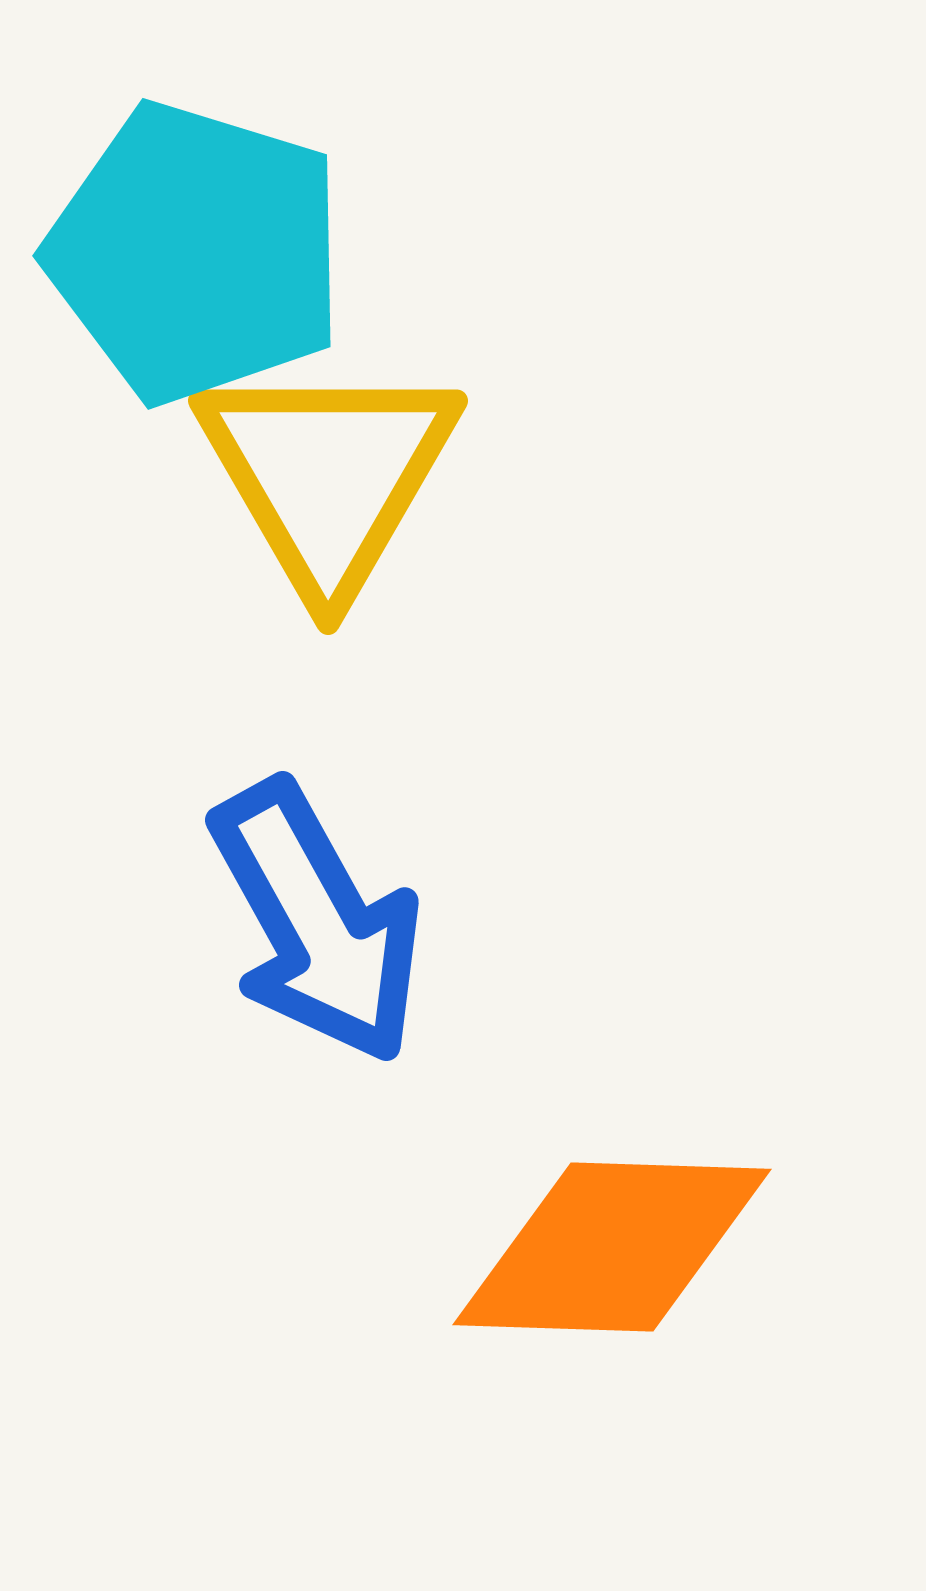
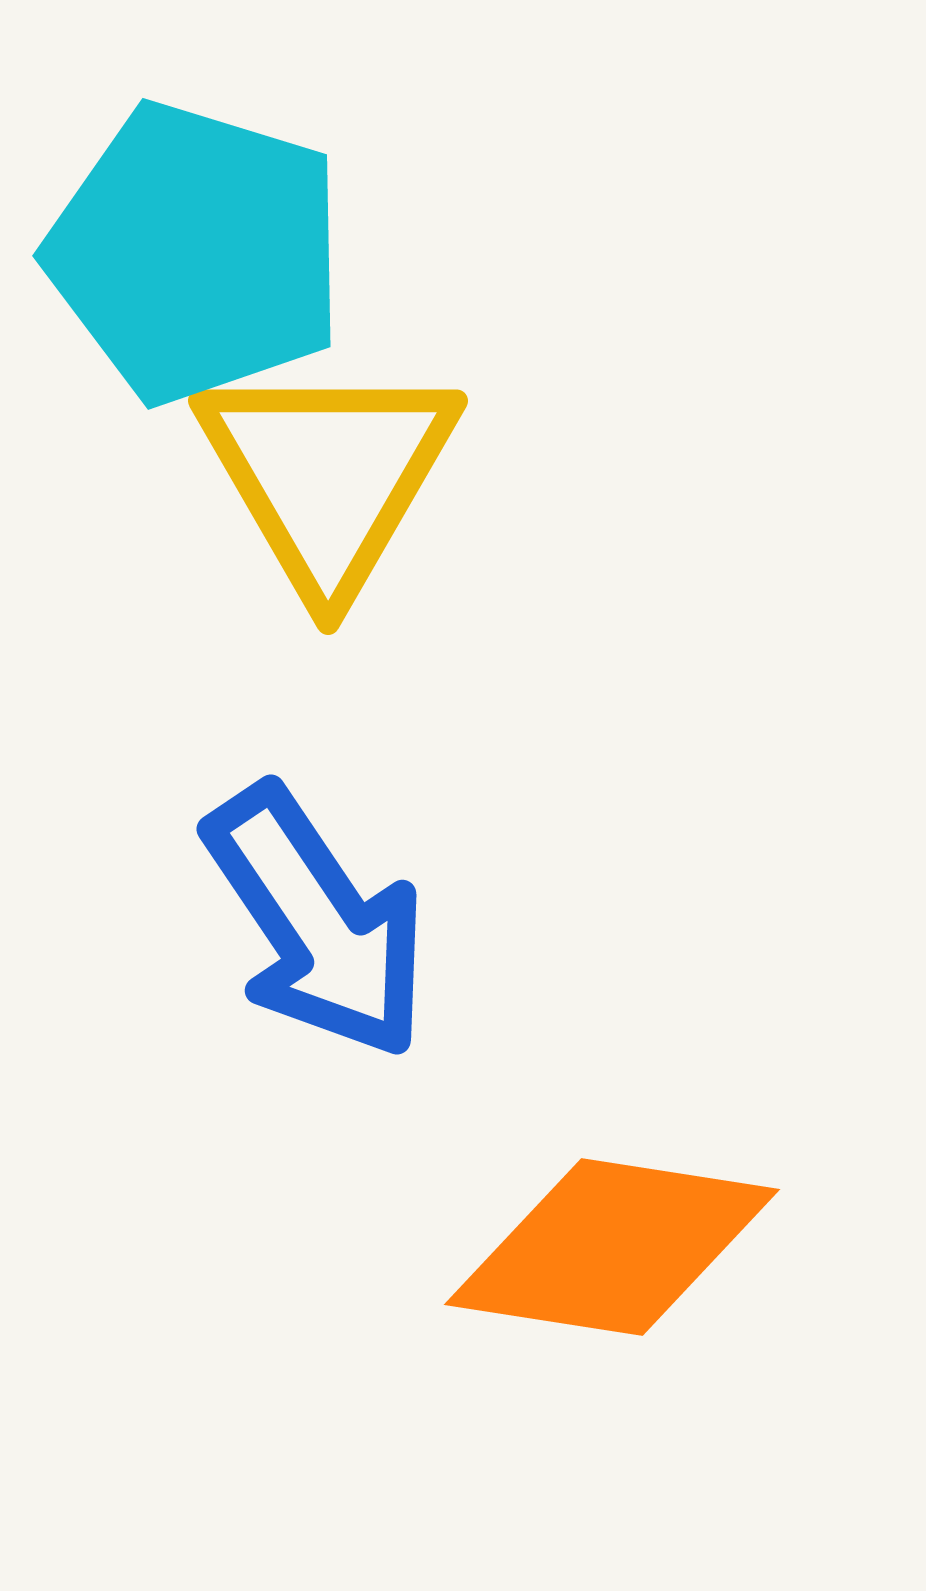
blue arrow: rotated 5 degrees counterclockwise
orange diamond: rotated 7 degrees clockwise
